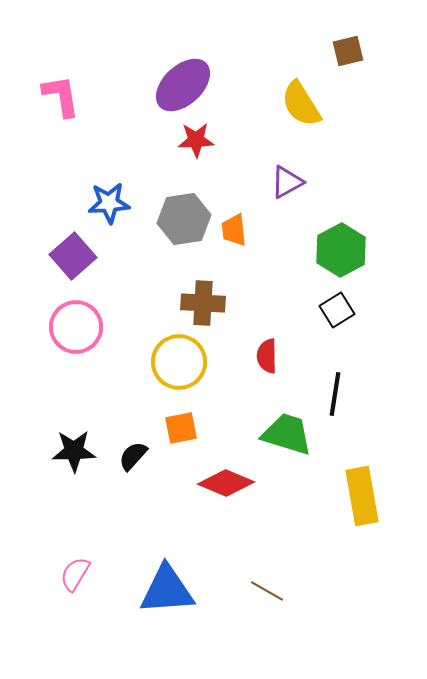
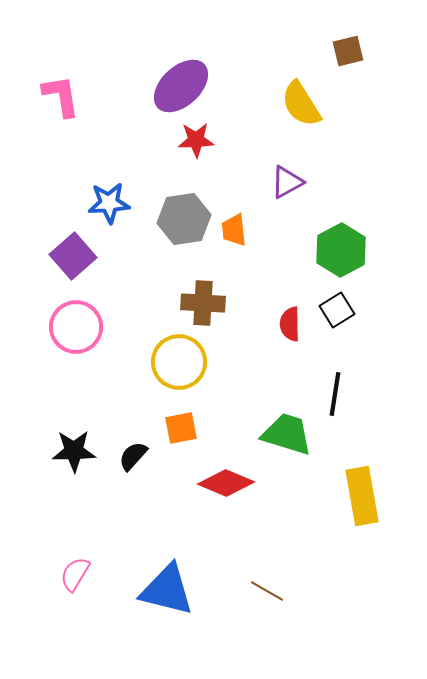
purple ellipse: moved 2 px left, 1 px down
red semicircle: moved 23 px right, 32 px up
blue triangle: rotated 18 degrees clockwise
